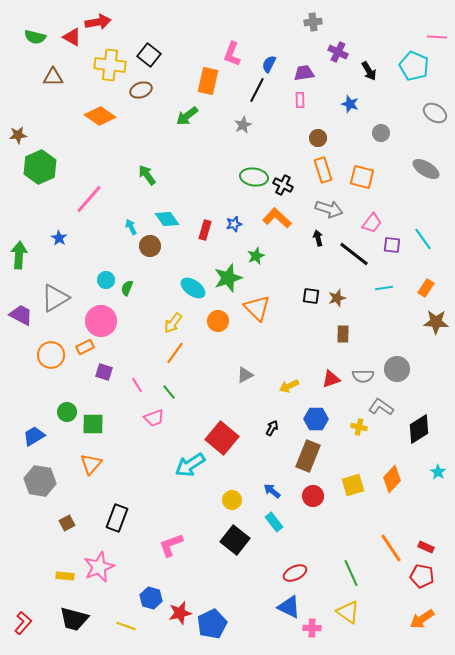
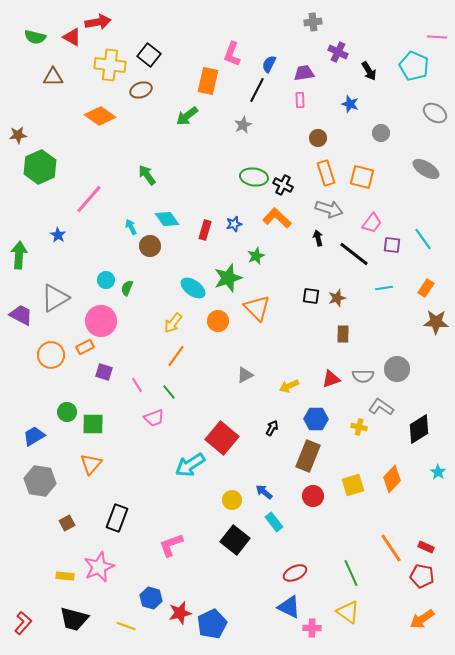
orange rectangle at (323, 170): moved 3 px right, 3 px down
blue star at (59, 238): moved 1 px left, 3 px up
orange line at (175, 353): moved 1 px right, 3 px down
blue arrow at (272, 491): moved 8 px left, 1 px down
